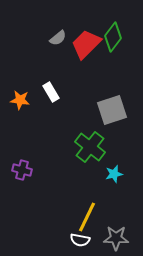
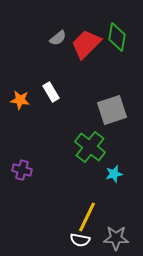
green diamond: moved 4 px right; rotated 28 degrees counterclockwise
